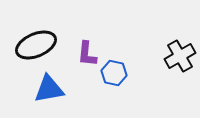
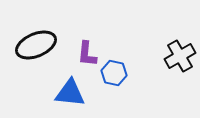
blue triangle: moved 21 px right, 4 px down; rotated 16 degrees clockwise
